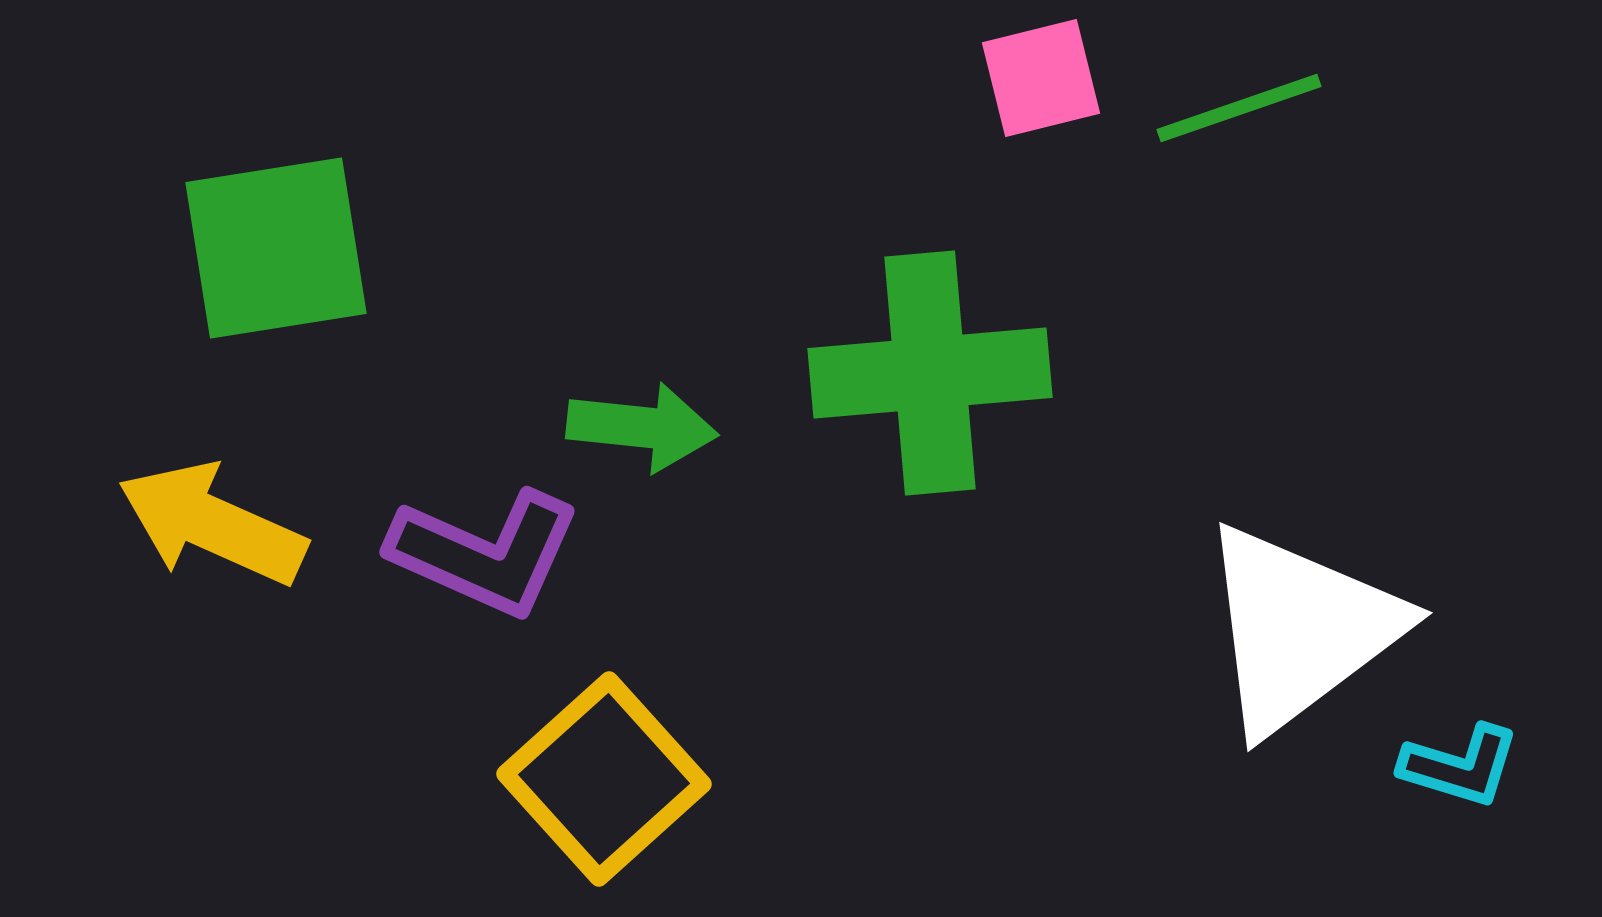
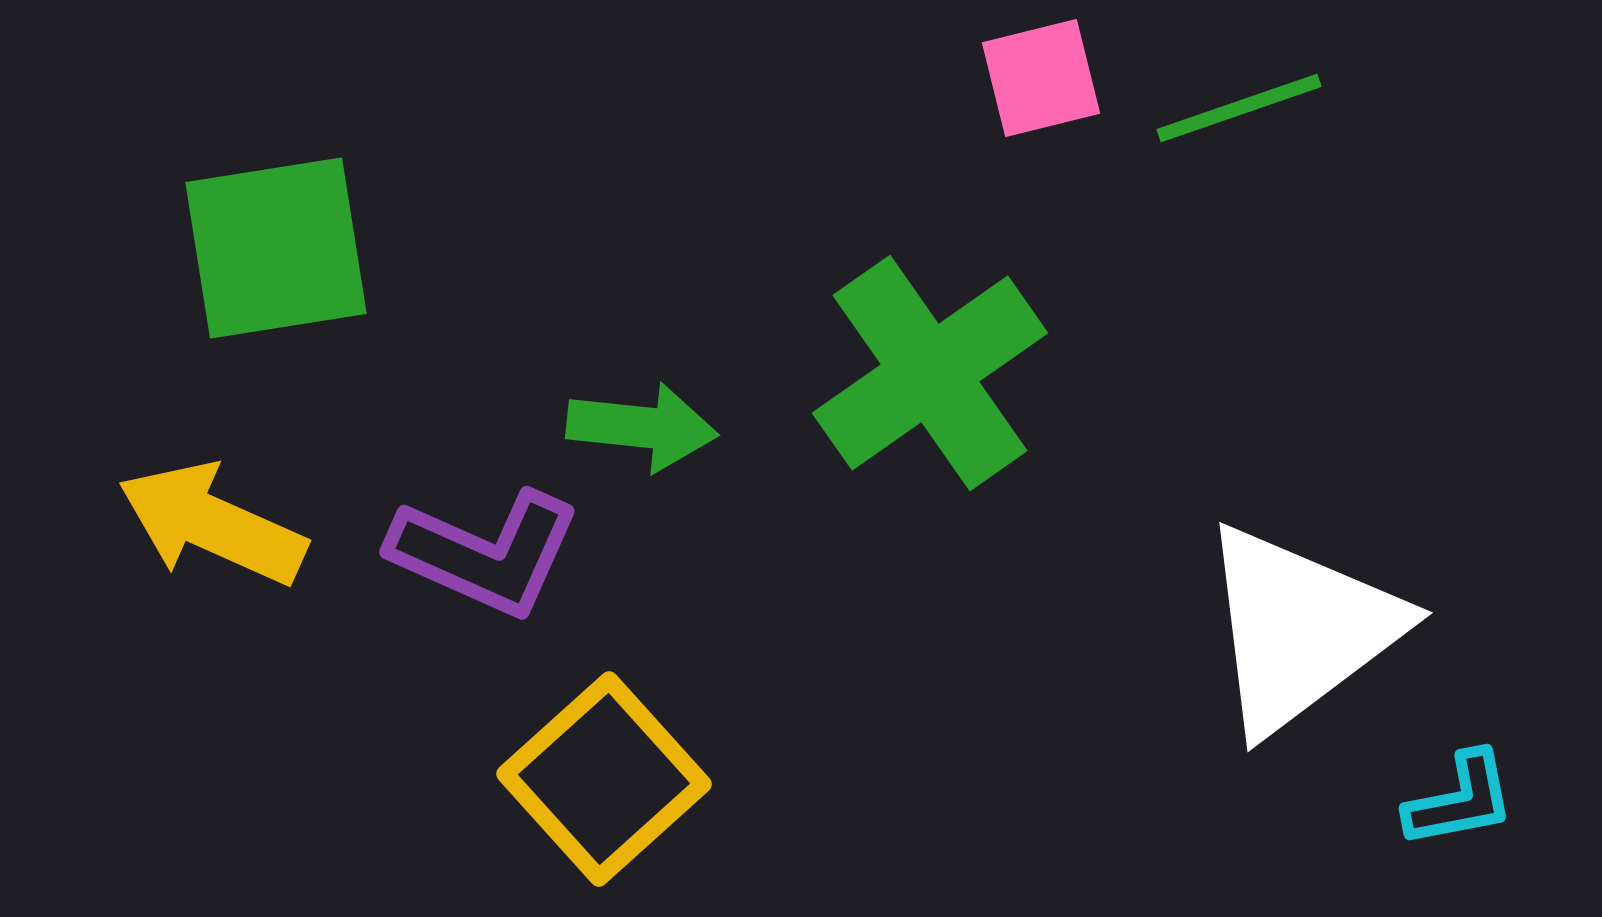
green cross: rotated 30 degrees counterclockwise
cyan L-shape: moved 34 px down; rotated 28 degrees counterclockwise
